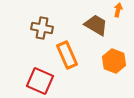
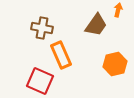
brown trapezoid: rotated 95 degrees clockwise
orange rectangle: moved 6 px left
orange hexagon: moved 1 px right, 3 px down; rotated 25 degrees clockwise
